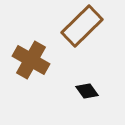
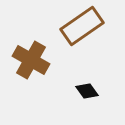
brown rectangle: rotated 9 degrees clockwise
